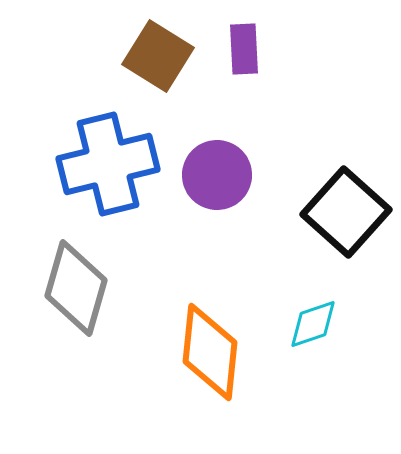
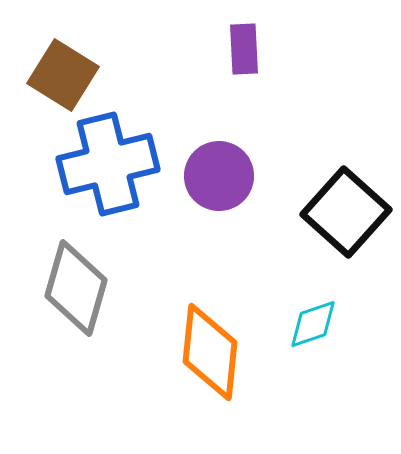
brown square: moved 95 px left, 19 px down
purple circle: moved 2 px right, 1 px down
